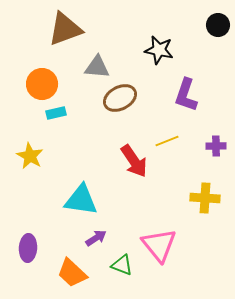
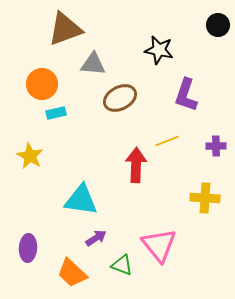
gray triangle: moved 4 px left, 3 px up
red arrow: moved 2 px right, 4 px down; rotated 144 degrees counterclockwise
